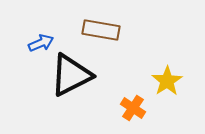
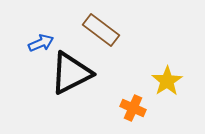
brown rectangle: rotated 27 degrees clockwise
black triangle: moved 2 px up
orange cross: rotated 10 degrees counterclockwise
